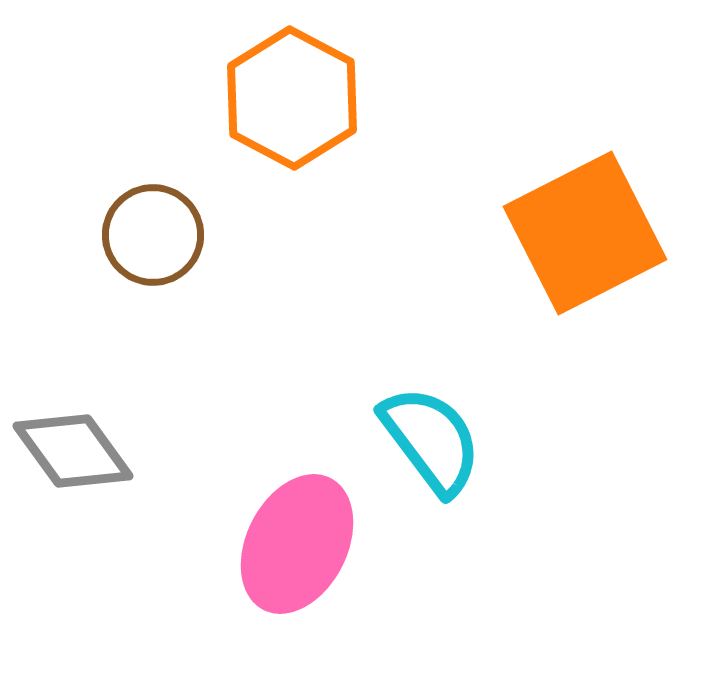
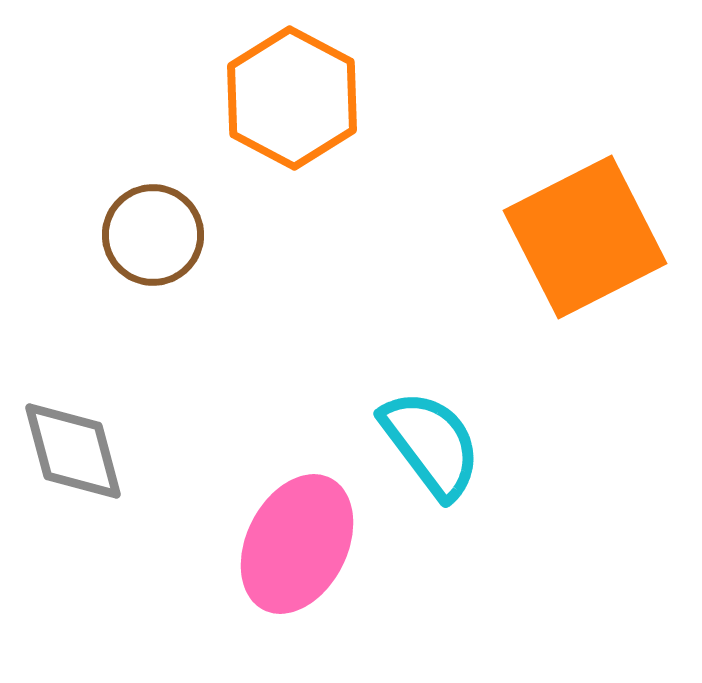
orange square: moved 4 px down
cyan semicircle: moved 4 px down
gray diamond: rotated 21 degrees clockwise
